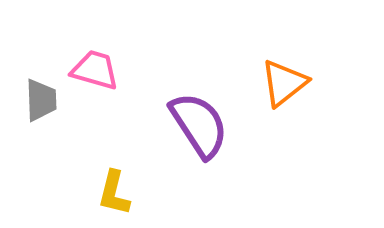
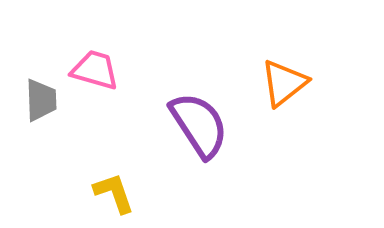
yellow L-shape: rotated 147 degrees clockwise
